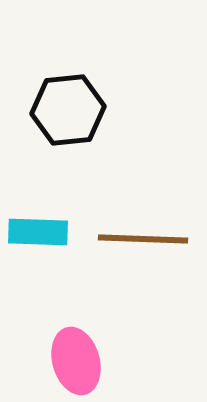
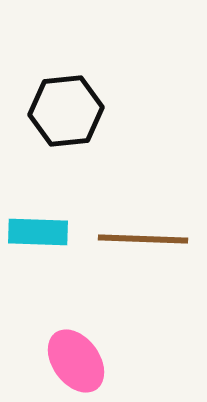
black hexagon: moved 2 px left, 1 px down
pink ellipse: rotated 20 degrees counterclockwise
